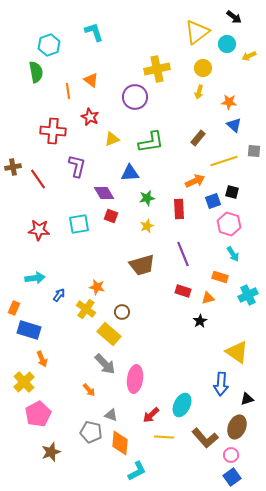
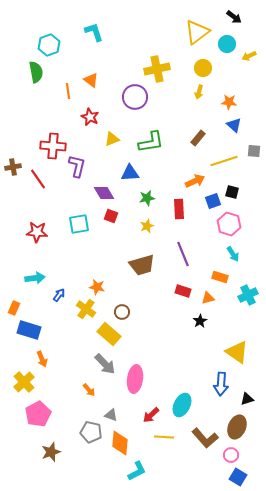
red cross at (53, 131): moved 15 px down
red star at (39, 230): moved 2 px left, 2 px down
blue square at (232, 477): moved 6 px right; rotated 24 degrees counterclockwise
